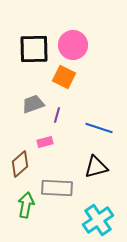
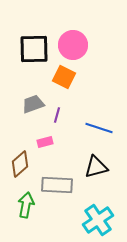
gray rectangle: moved 3 px up
